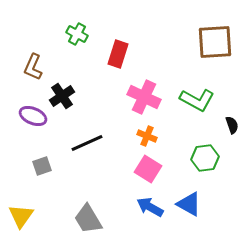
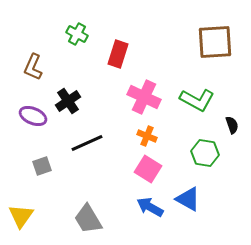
black cross: moved 6 px right, 5 px down
green hexagon: moved 5 px up; rotated 16 degrees clockwise
blue triangle: moved 1 px left, 5 px up
